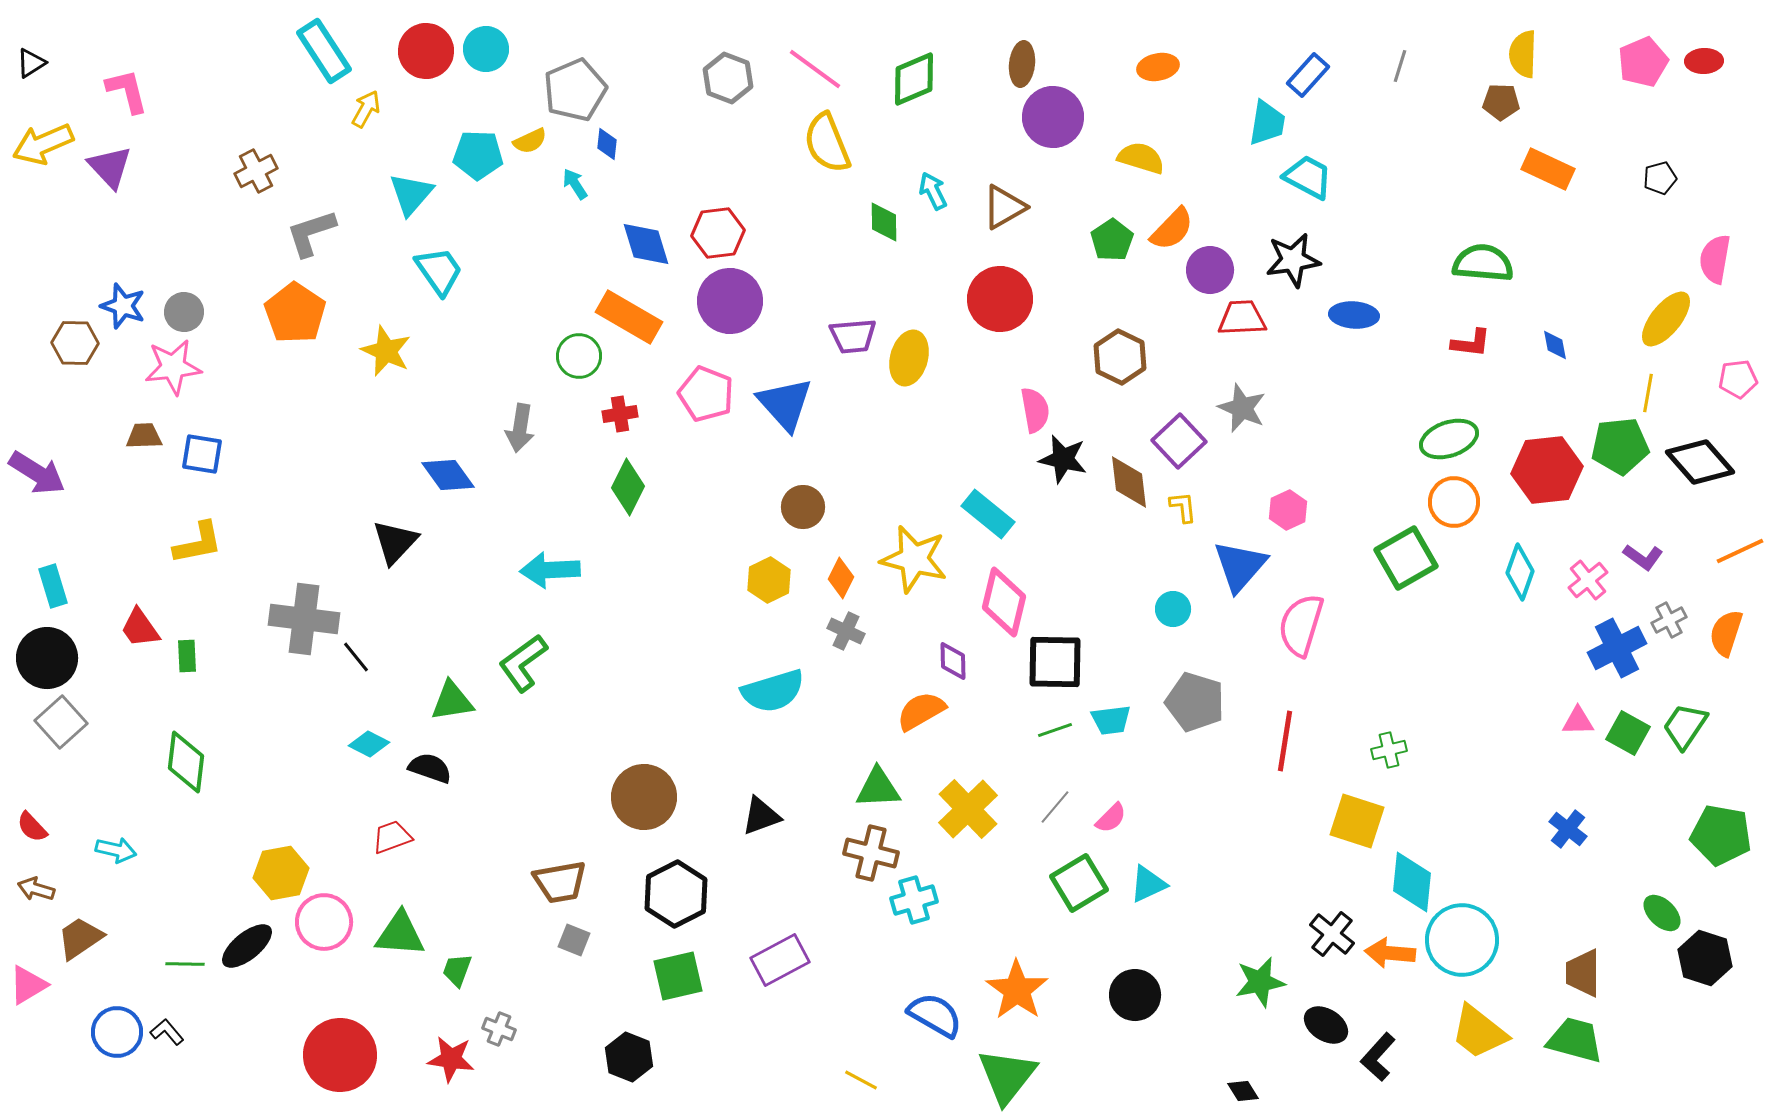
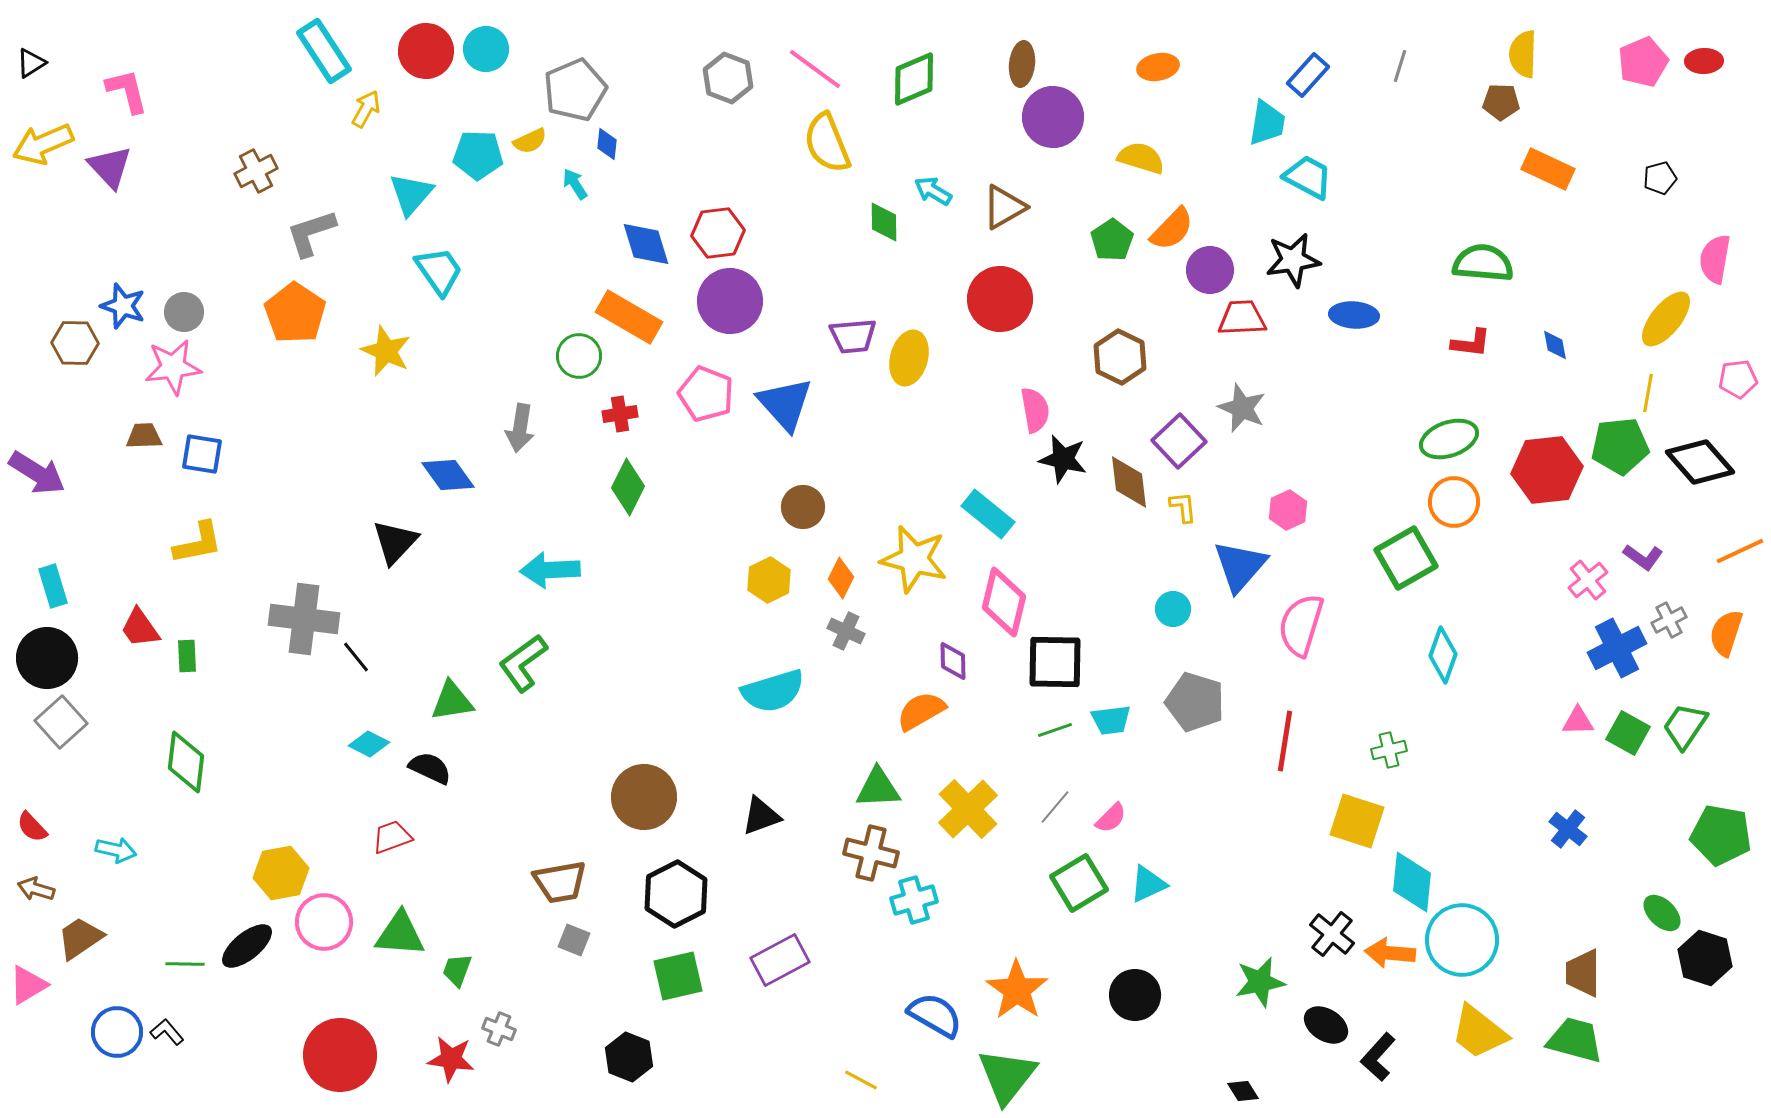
cyan arrow at (933, 191): rotated 33 degrees counterclockwise
cyan diamond at (1520, 572): moved 77 px left, 83 px down
black semicircle at (430, 768): rotated 6 degrees clockwise
